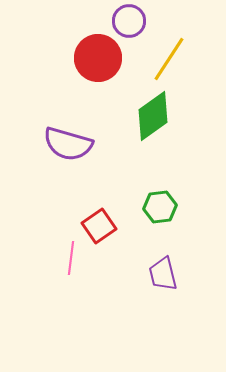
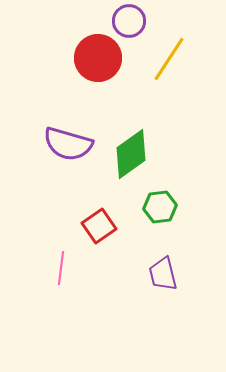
green diamond: moved 22 px left, 38 px down
pink line: moved 10 px left, 10 px down
